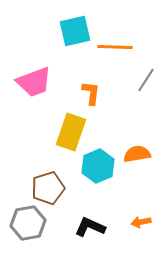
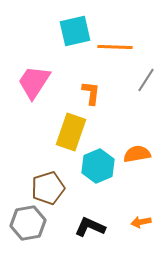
pink trapezoid: rotated 144 degrees clockwise
